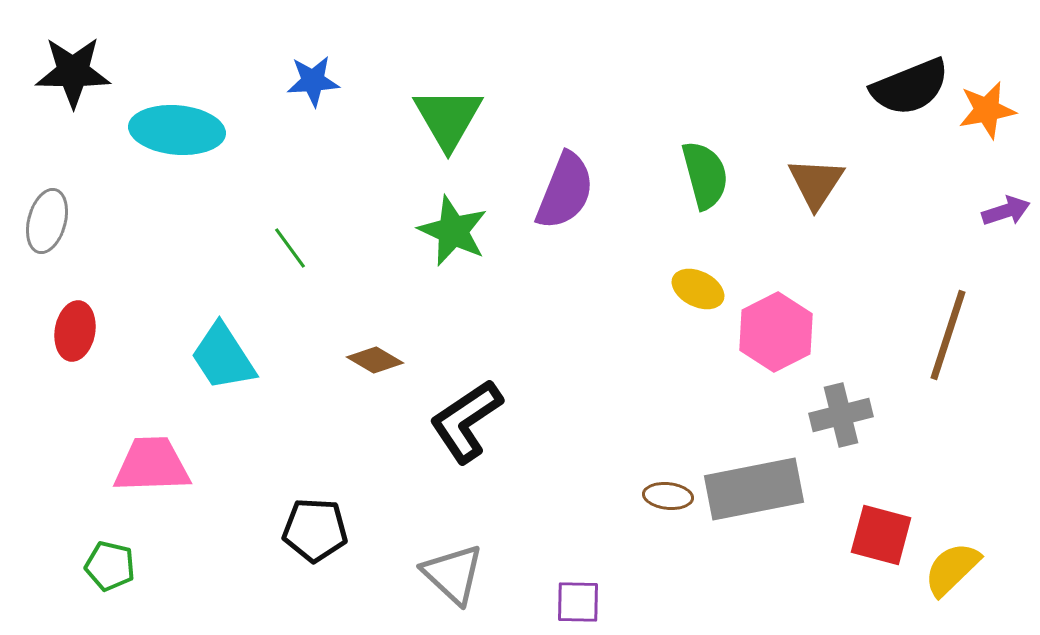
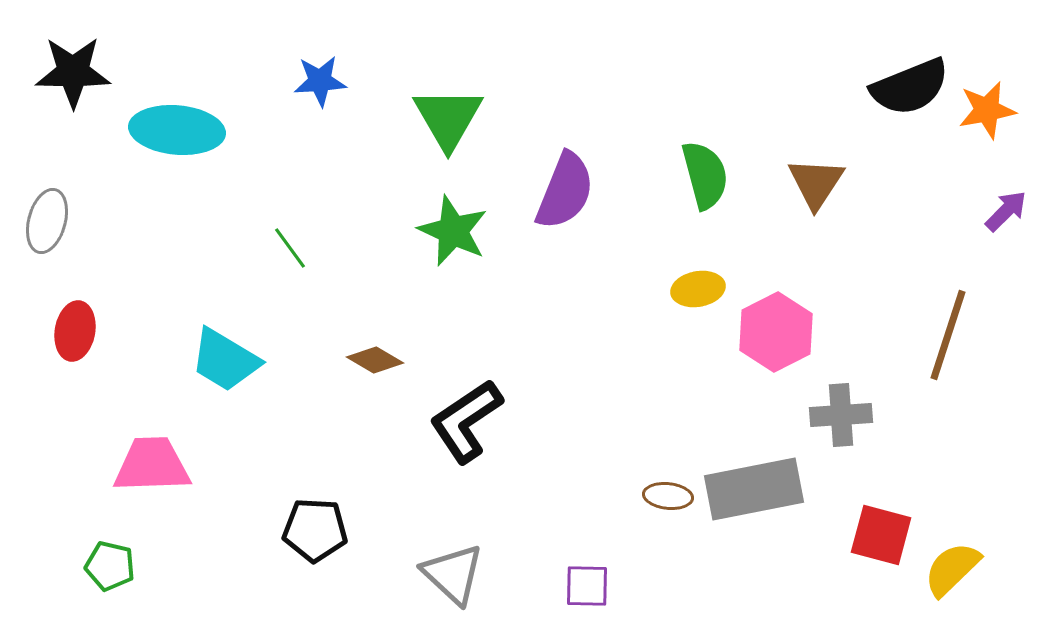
blue star: moved 7 px right
purple arrow: rotated 27 degrees counterclockwise
yellow ellipse: rotated 36 degrees counterclockwise
cyan trapezoid: moved 2 px right, 3 px down; rotated 26 degrees counterclockwise
gray cross: rotated 10 degrees clockwise
purple square: moved 9 px right, 16 px up
